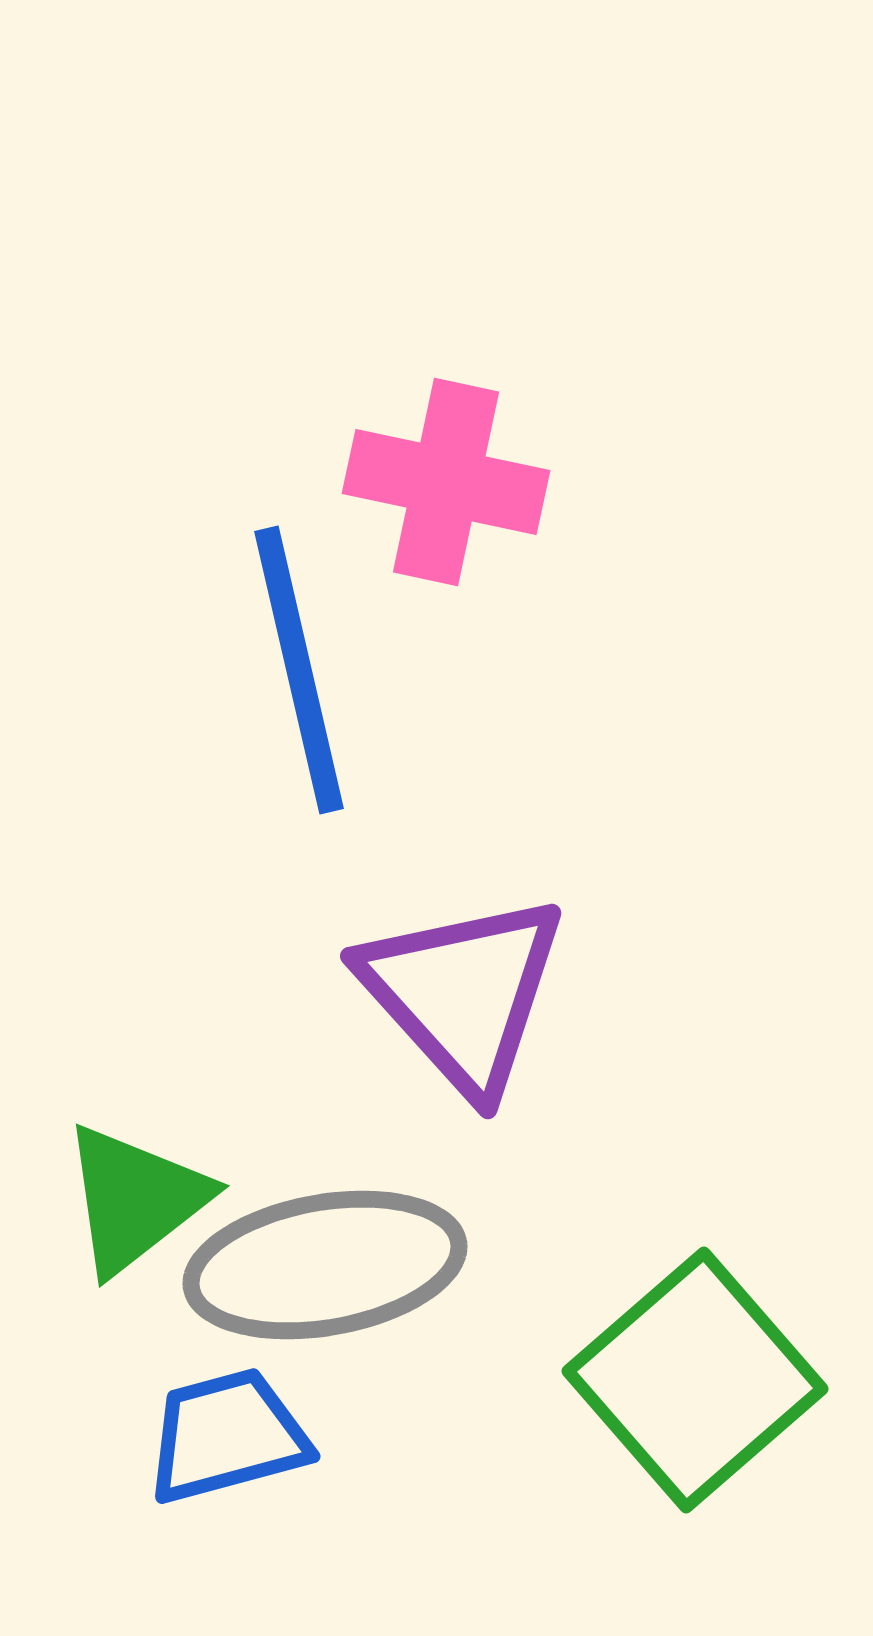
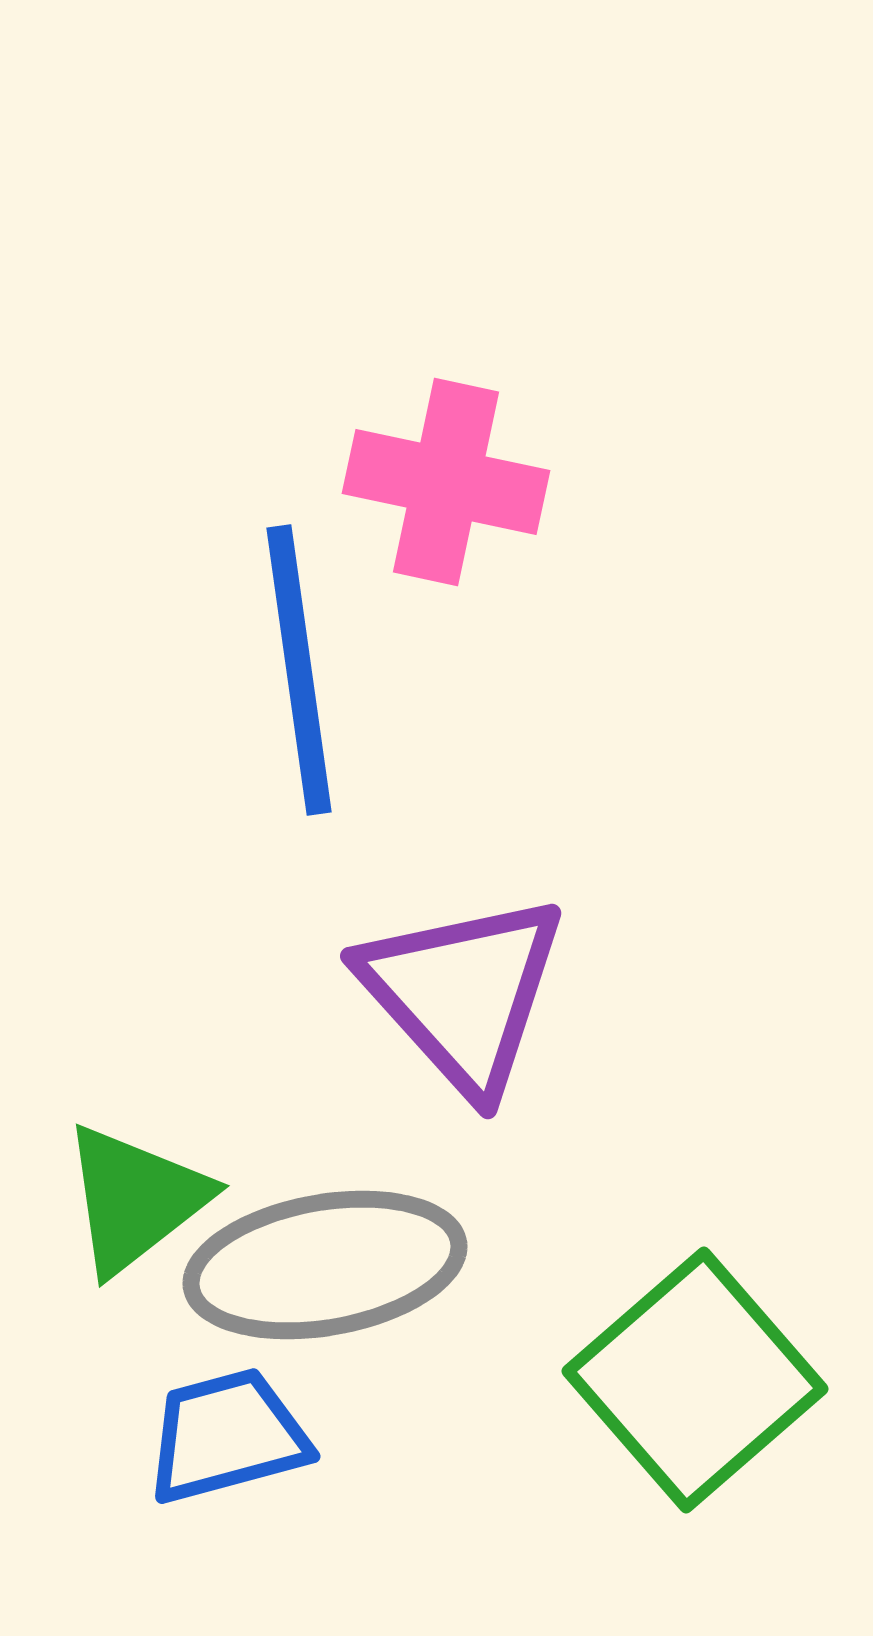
blue line: rotated 5 degrees clockwise
